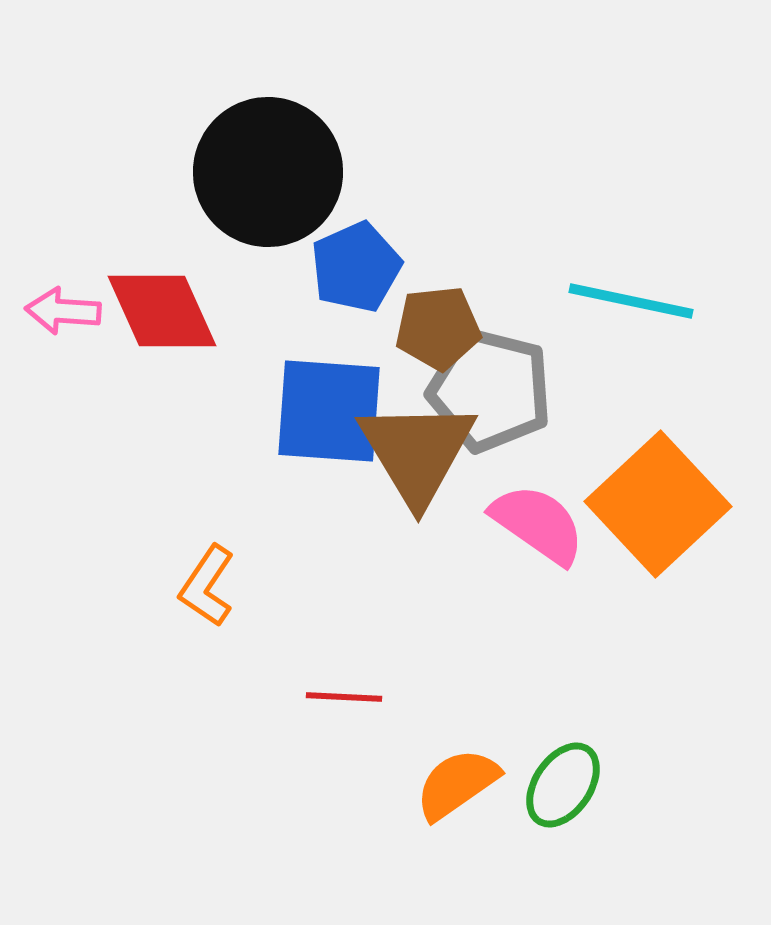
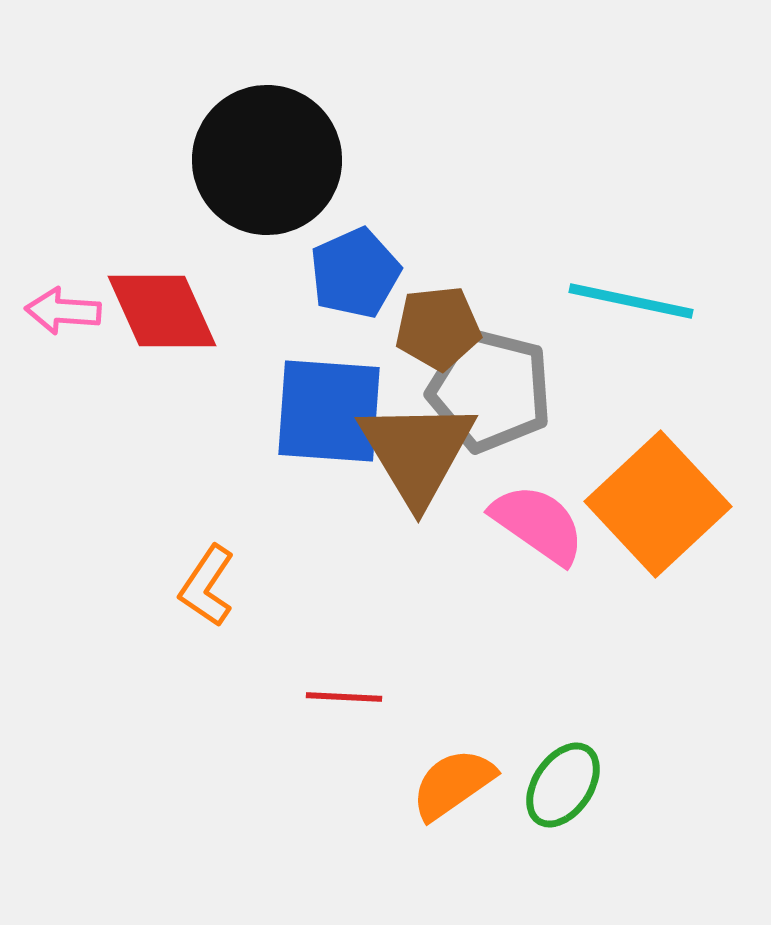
black circle: moved 1 px left, 12 px up
blue pentagon: moved 1 px left, 6 px down
orange semicircle: moved 4 px left
